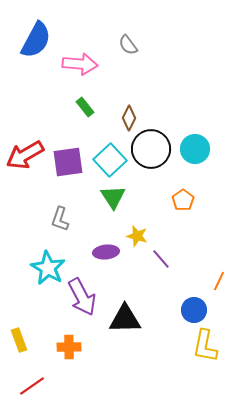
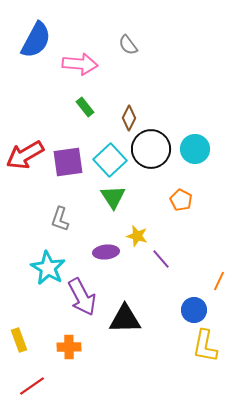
orange pentagon: moved 2 px left; rotated 10 degrees counterclockwise
